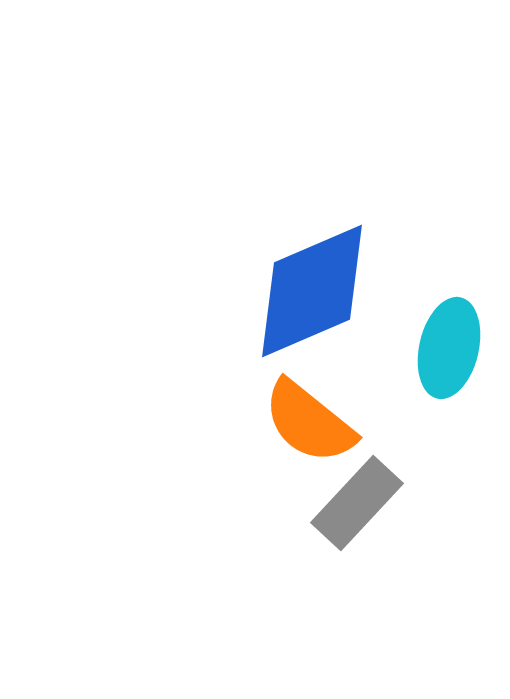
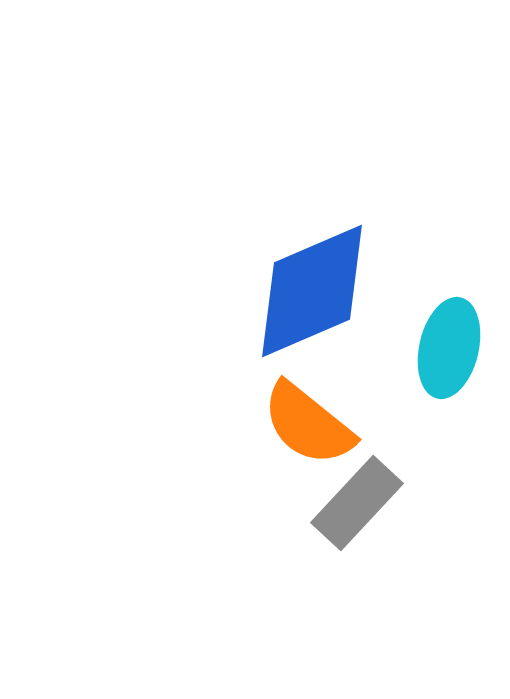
orange semicircle: moved 1 px left, 2 px down
